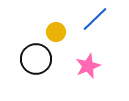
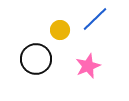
yellow circle: moved 4 px right, 2 px up
